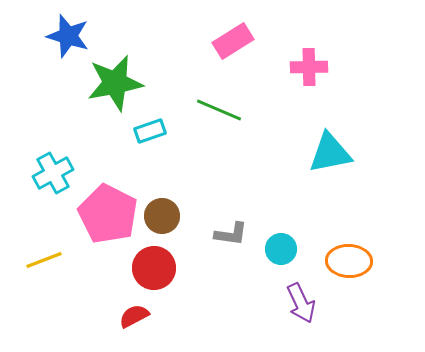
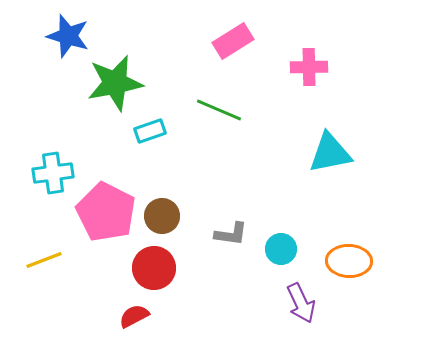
cyan cross: rotated 21 degrees clockwise
pink pentagon: moved 2 px left, 2 px up
